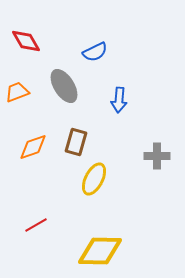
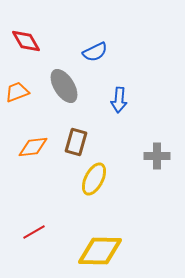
orange diamond: rotated 12 degrees clockwise
red line: moved 2 px left, 7 px down
